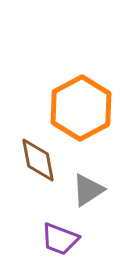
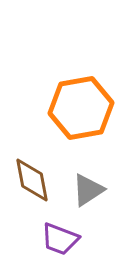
orange hexagon: rotated 18 degrees clockwise
brown diamond: moved 6 px left, 20 px down
